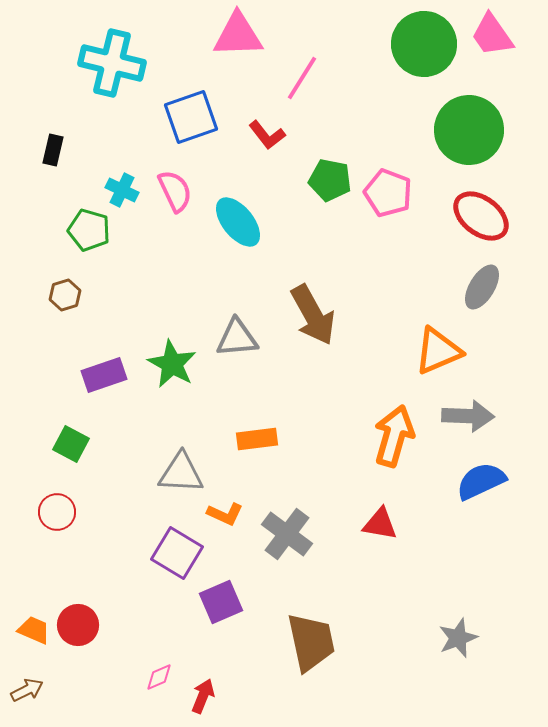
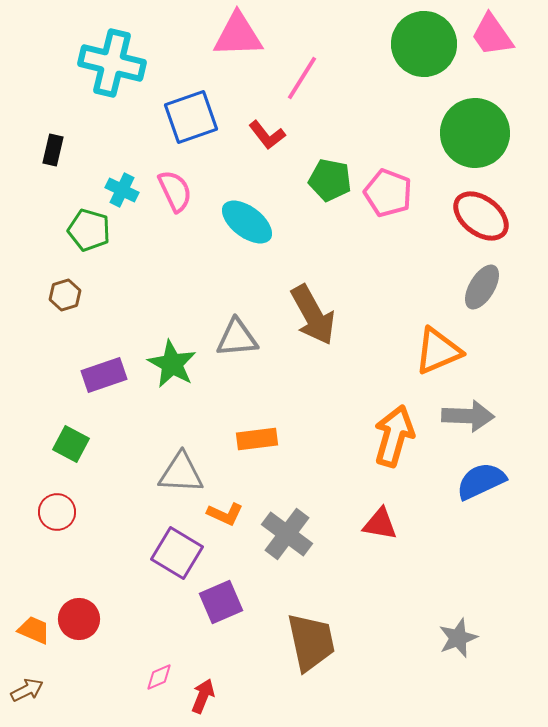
green circle at (469, 130): moved 6 px right, 3 px down
cyan ellipse at (238, 222): moved 9 px right; rotated 14 degrees counterclockwise
red circle at (78, 625): moved 1 px right, 6 px up
